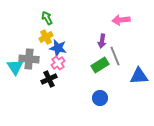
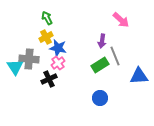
pink arrow: rotated 132 degrees counterclockwise
